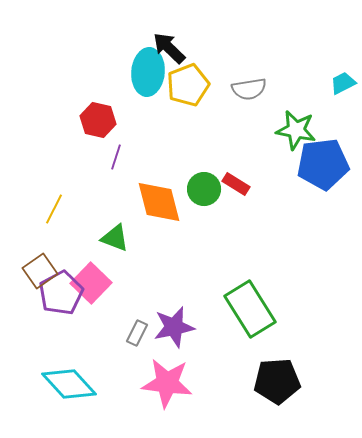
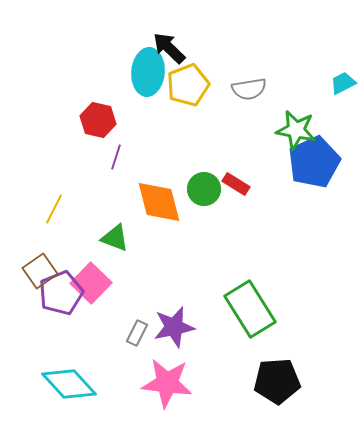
blue pentagon: moved 9 px left, 2 px up; rotated 18 degrees counterclockwise
purple pentagon: rotated 6 degrees clockwise
